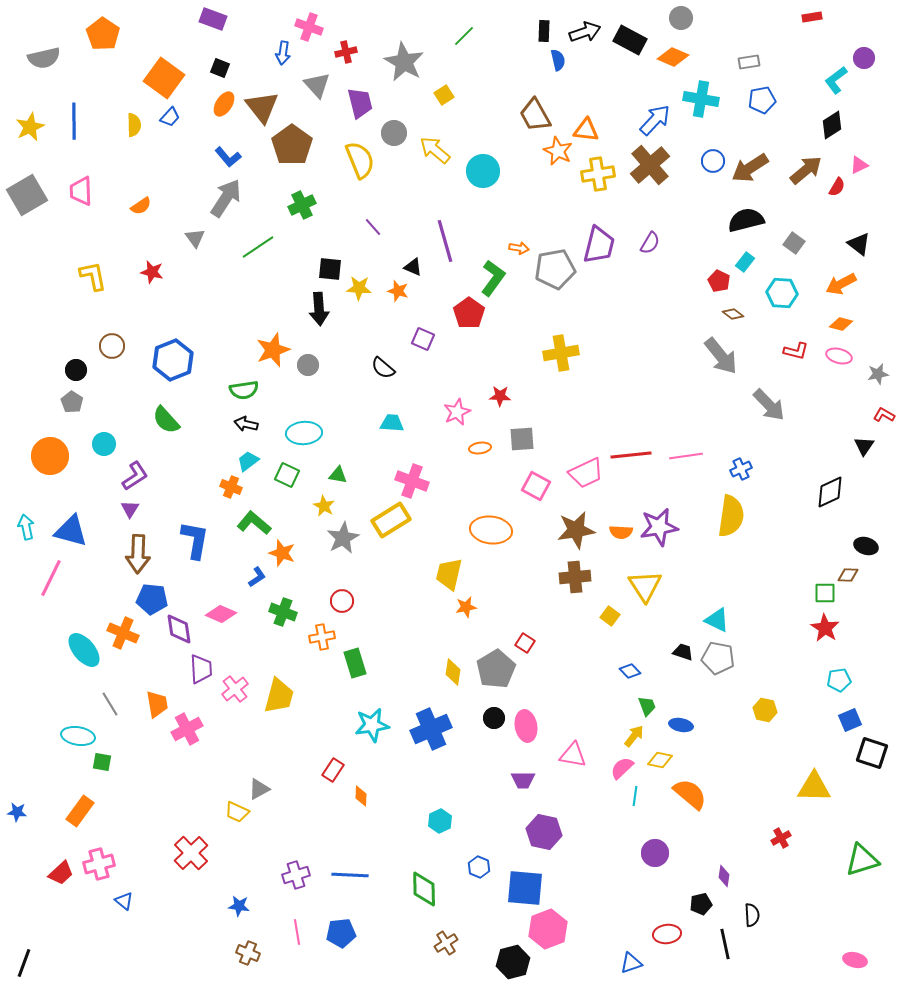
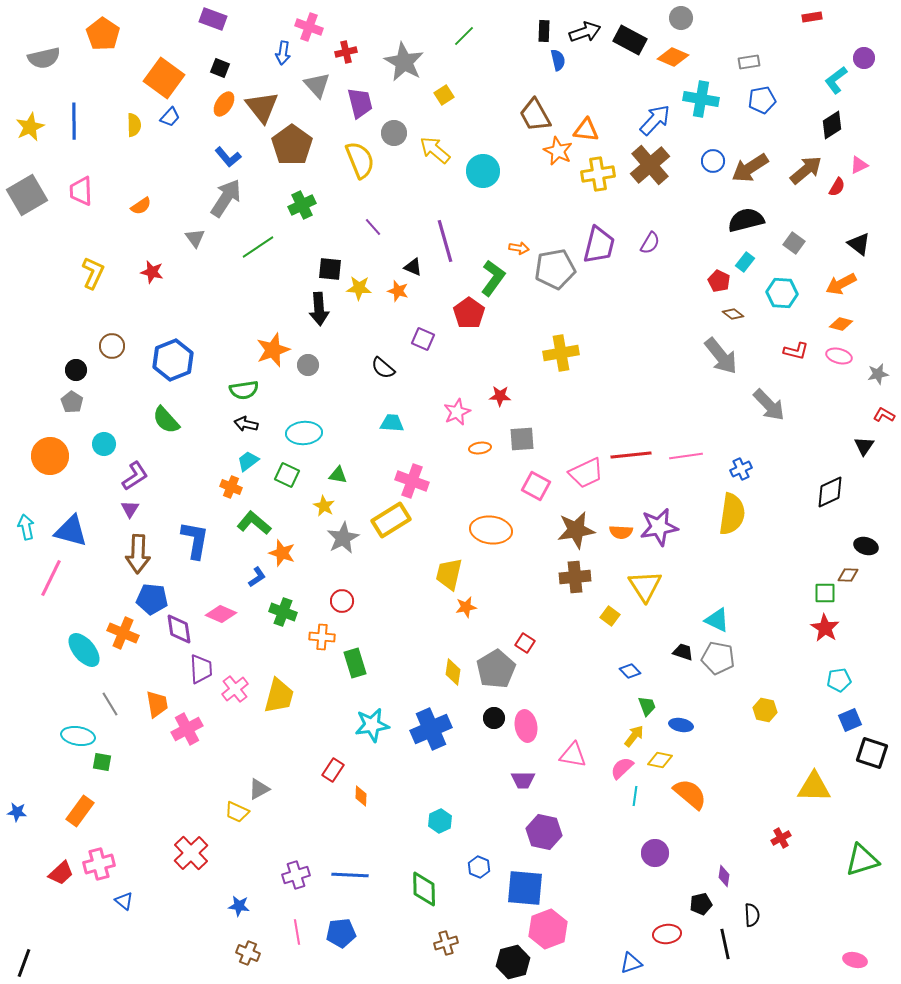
yellow L-shape at (93, 276): moved 3 px up; rotated 36 degrees clockwise
yellow semicircle at (731, 516): moved 1 px right, 2 px up
orange cross at (322, 637): rotated 15 degrees clockwise
brown cross at (446, 943): rotated 15 degrees clockwise
